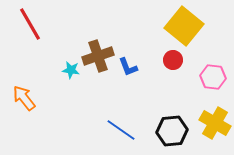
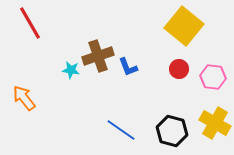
red line: moved 1 px up
red circle: moved 6 px right, 9 px down
black hexagon: rotated 20 degrees clockwise
